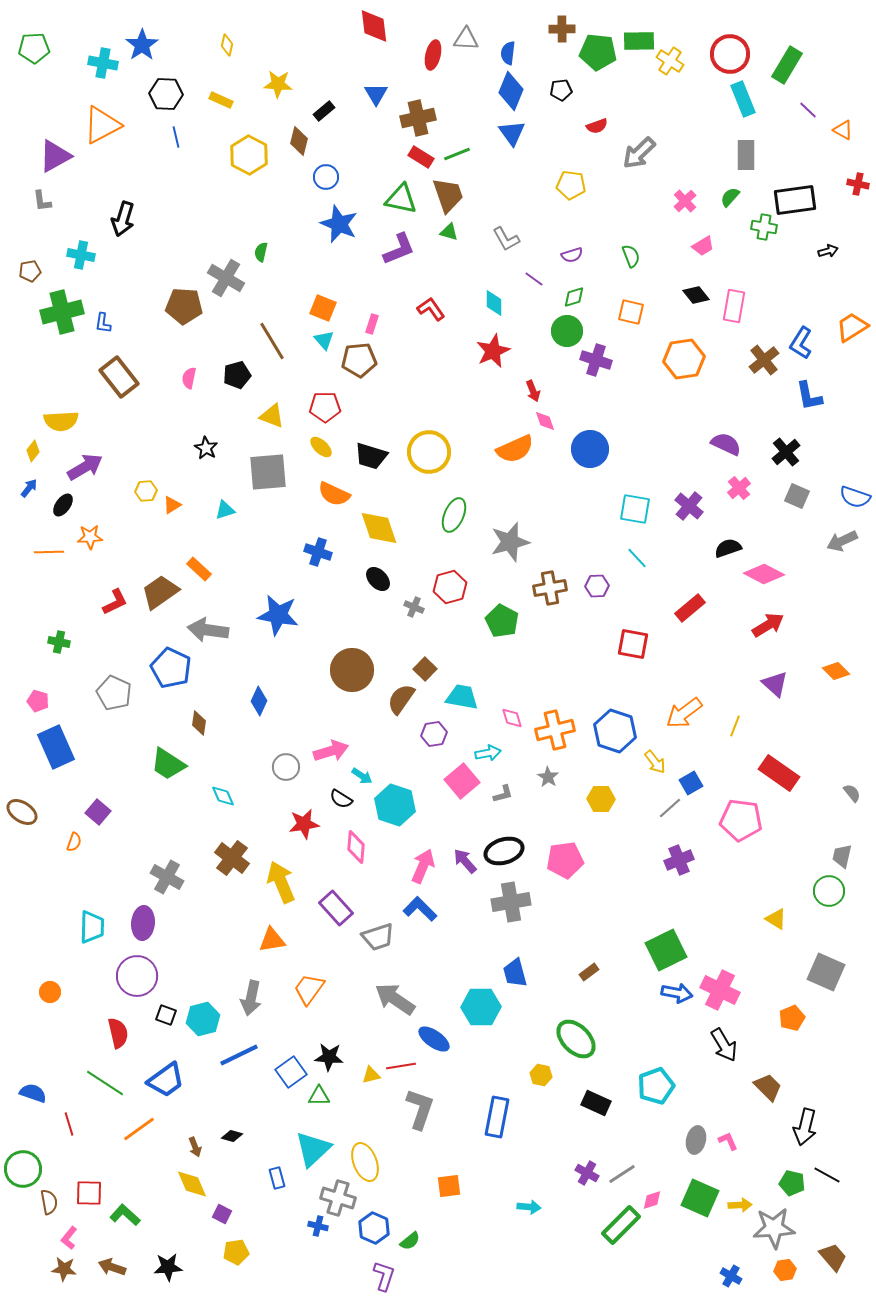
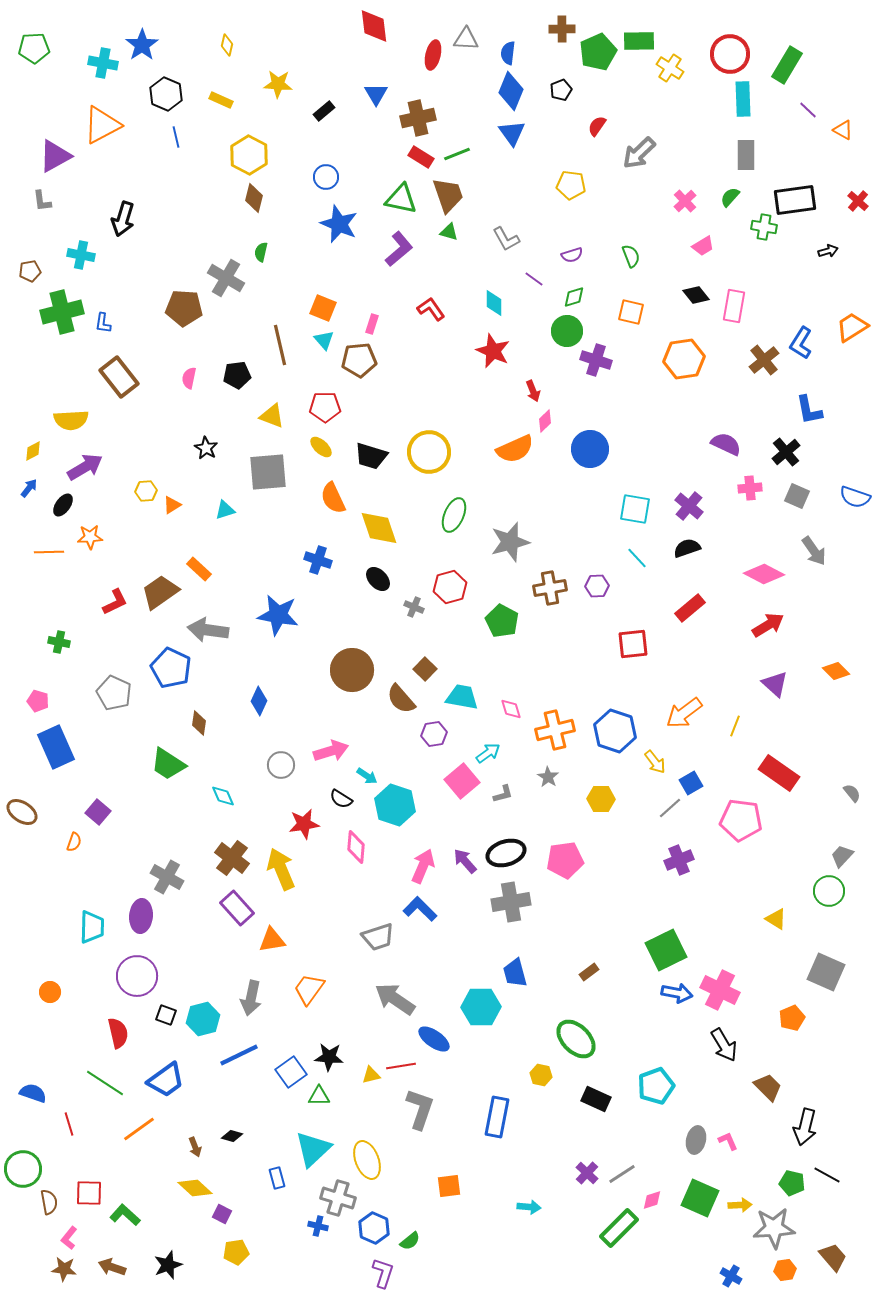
green pentagon at (598, 52): rotated 30 degrees counterclockwise
yellow cross at (670, 61): moved 7 px down
black pentagon at (561, 90): rotated 15 degrees counterclockwise
black hexagon at (166, 94): rotated 20 degrees clockwise
cyan rectangle at (743, 99): rotated 20 degrees clockwise
red semicircle at (597, 126): rotated 145 degrees clockwise
brown diamond at (299, 141): moved 45 px left, 57 px down
red cross at (858, 184): moved 17 px down; rotated 30 degrees clockwise
purple L-shape at (399, 249): rotated 18 degrees counterclockwise
brown pentagon at (184, 306): moved 2 px down
brown line at (272, 341): moved 8 px right, 4 px down; rotated 18 degrees clockwise
red star at (493, 351): rotated 24 degrees counterclockwise
black pentagon at (237, 375): rotated 8 degrees clockwise
blue L-shape at (809, 396): moved 14 px down
yellow semicircle at (61, 421): moved 10 px right, 1 px up
pink diamond at (545, 421): rotated 65 degrees clockwise
yellow diamond at (33, 451): rotated 25 degrees clockwise
pink cross at (739, 488): moved 11 px right; rotated 35 degrees clockwise
orange semicircle at (334, 494): moved 1 px left, 4 px down; rotated 40 degrees clockwise
gray arrow at (842, 541): moved 28 px left, 10 px down; rotated 100 degrees counterclockwise
black semicircle at (728, 548): moved 41 px left
blue cross at (318, 552): moved 8 px down
red square at (633, 644): rotated 16 degrees counterclockwise
brown semicircle at (401, 699): rotated 76 degrees counterclockwise
pink diamond at (512, 718): moved 1 px left, 9 px up
cyan arrow at (488, 753): rotated 25 degrees counterclockwise
gray circle at (286, 767): moved 5 px left, 2 px up
cyan arrow at (362, 776): moved 5 px right
black ellipse at (504, 851): moved 2 px right, 2 px down
gray trapezoid at (842, 856): rotated 30 degrees clockwise
yellow arrow at (281, 882): moved 13 px up
purple rectangle at (336, 908): moved 99 px left
purple ellipse at (143, 923): moved 2 px left, 7 px up
black rectangle at (596, 1103): moved 4 px up
yellow ellipse at (365, 1162): moved 2 px right, 2 px up
purple cross at (587, 1173): rotated 15 degrees clockwise
yellow diamond at (192, 1184): moved 3 px right, 4 px down; rotated 24 degrees counterclockwise
green rectangle at (621, 1225): moved 2 px left, 3 px down
black star at (168, 1267): moved 2 px up; rotated 16 degrees counterclockwise
purple L-shape at (384, 1276): moved 1 px left, 3 px up
